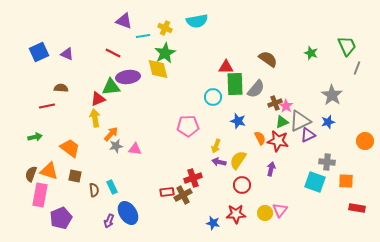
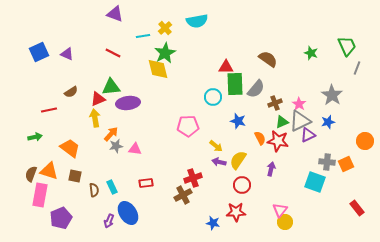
purple triangle at (124, 21): moved 9 px left, 7 px up
yellow cross at (165, 28): rotated 24 degrees clockwise
purple ellipse at (128, 77): moved 26 px down
brown semicircle at (61, 88): moved 10 px right, 4 px down; rotated 144 degrees clockwise
red line at (47, 106): moved 2 px right, 4 px down
pink star at (286, 106): moved 13 px right, 2 px up
yellow arrow at (216, 146): rotated 72 degrees counterclockwise
orange square at (346, 181): moved 17 px up; rotated 28 degrees counterclockwise
red rectangle at (167, 192): moved 21 px left, 9 px up
red rectangle at (357, 208): rotated 42 degrees clockwise
yellow circle at (265, 213): moved 20 px right, 9 px down
red star at (236, 214): moved 2 px up
